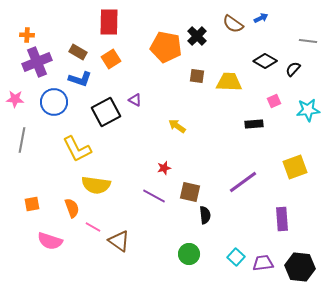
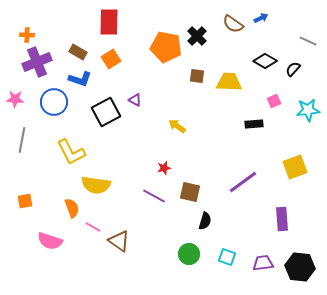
gray line at (308, 41): rotated 18 degrees clockwise
yellow L-shape at (77, 149): moved 6 px left, 3 px down
orange square at (32, 204): moved 7 px left, 3 px up
black semicircle at (205, 215): moved 6 px down; rotated 24 degrees clockwise
cyan square at (236, 257): moved 9 px left; rotated 24 degrees counterclockwise
